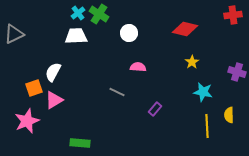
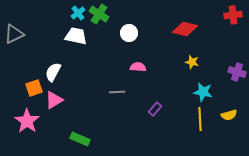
white trapezoid: rotated 15 degrees clockwise
yellow star: rotated 24 degrees counterclockwise
gray line: rotated 28 degrees counterclockwise
yellow semicircle: rotated 105 degrees counterclockwise
pink star: rotated 15 degrees counterclockwise
yellow line: moved 7 px left, 7 px up
green rectangle: moved 4 px up; rotated 18 degrees clockwise
